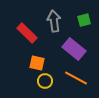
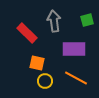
green square: moved 3 px right
purple rectangle: rotated 40 degrees counterclockwise
